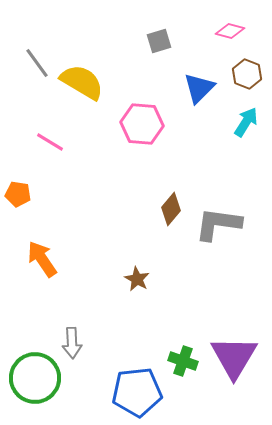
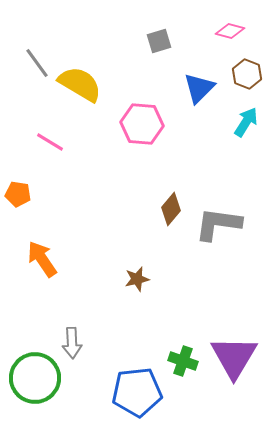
yellow semicircle: moved 2 px left, 2 px down
brown star: rotated 30 degrees clockwise
